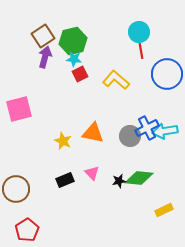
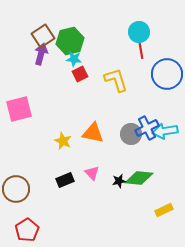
green hexagon: moved 3 px left
purple arrow: moved 4 px left, 3 px up
yellow L-shape: rotated 32 degrees clockwise
gray circle: moved 1 px right, 2 px up
